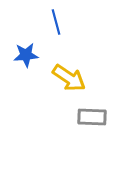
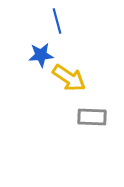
blue line: moved 1 px right, 1 px up
blue star: moved 15 px right
